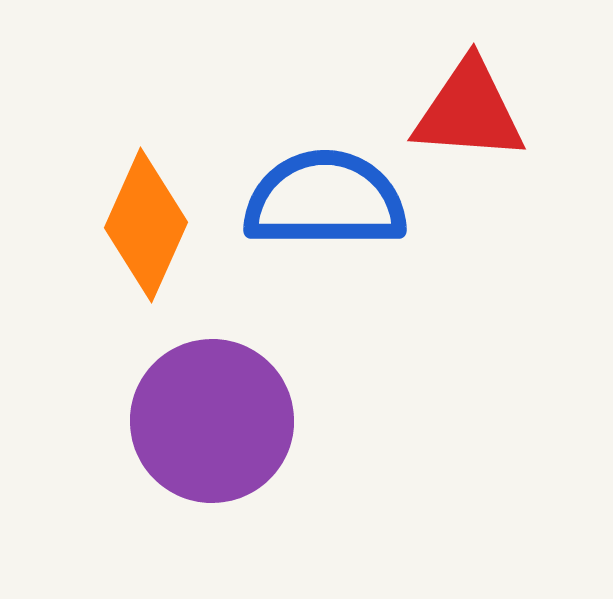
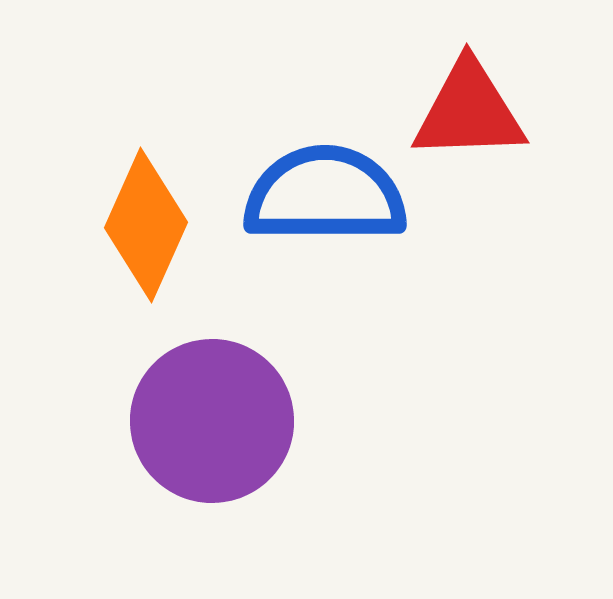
red triangle: rotated 6 degrees counterclockwise
blue semicircle: moved 5 px up
